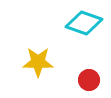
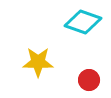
cyan diamond: moved 1 px left, 1 px up
